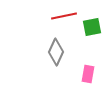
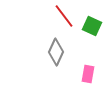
red line: rotated 65 degrees clockwise
green square: moved 1 px up; rotated 36 degrees clockwise
